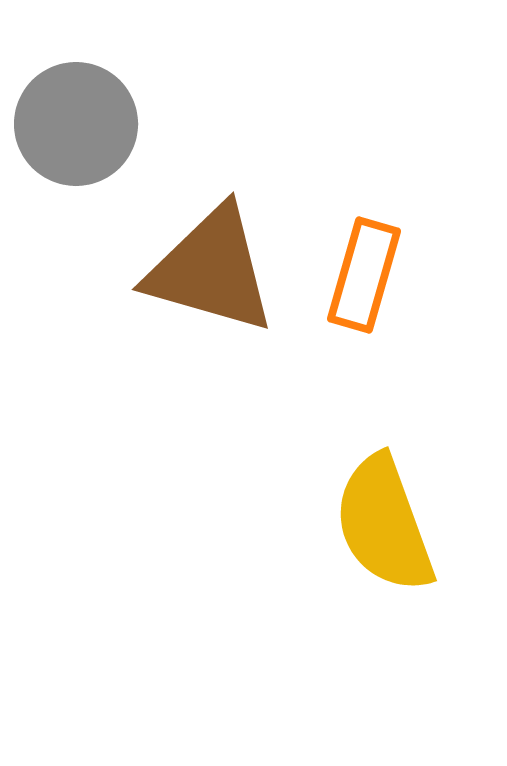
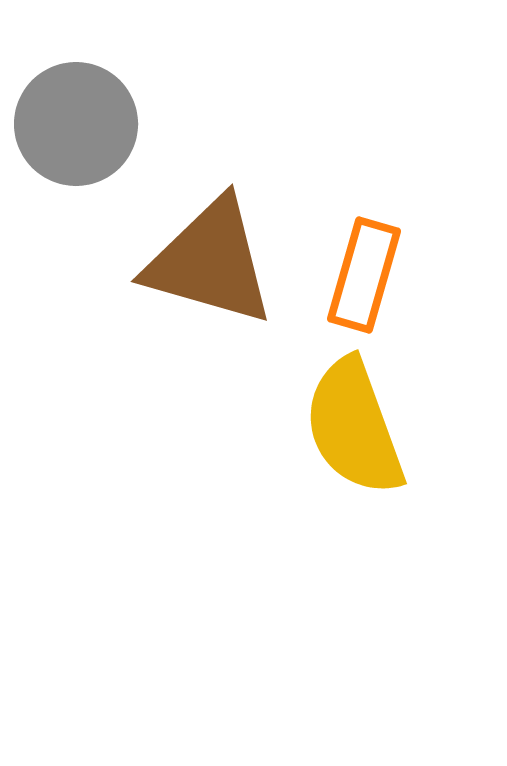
brown triangle: moved 1 px left, 8 px up
yellow semicircle: moved 30 px left, 97 px up
